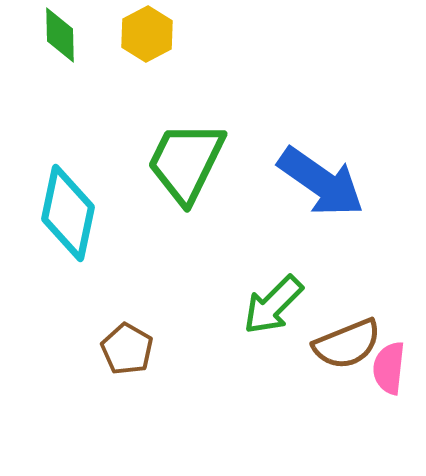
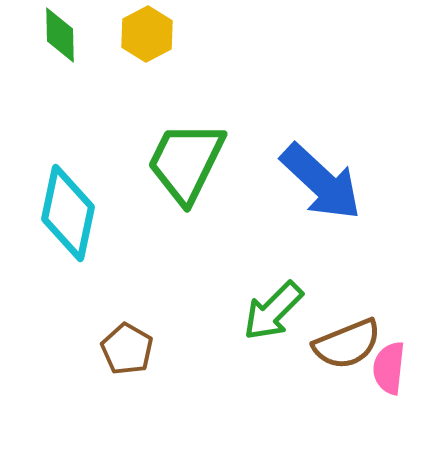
blue arrow: rotated 8 degrees clockwise
green arrow: moved 6 px down
